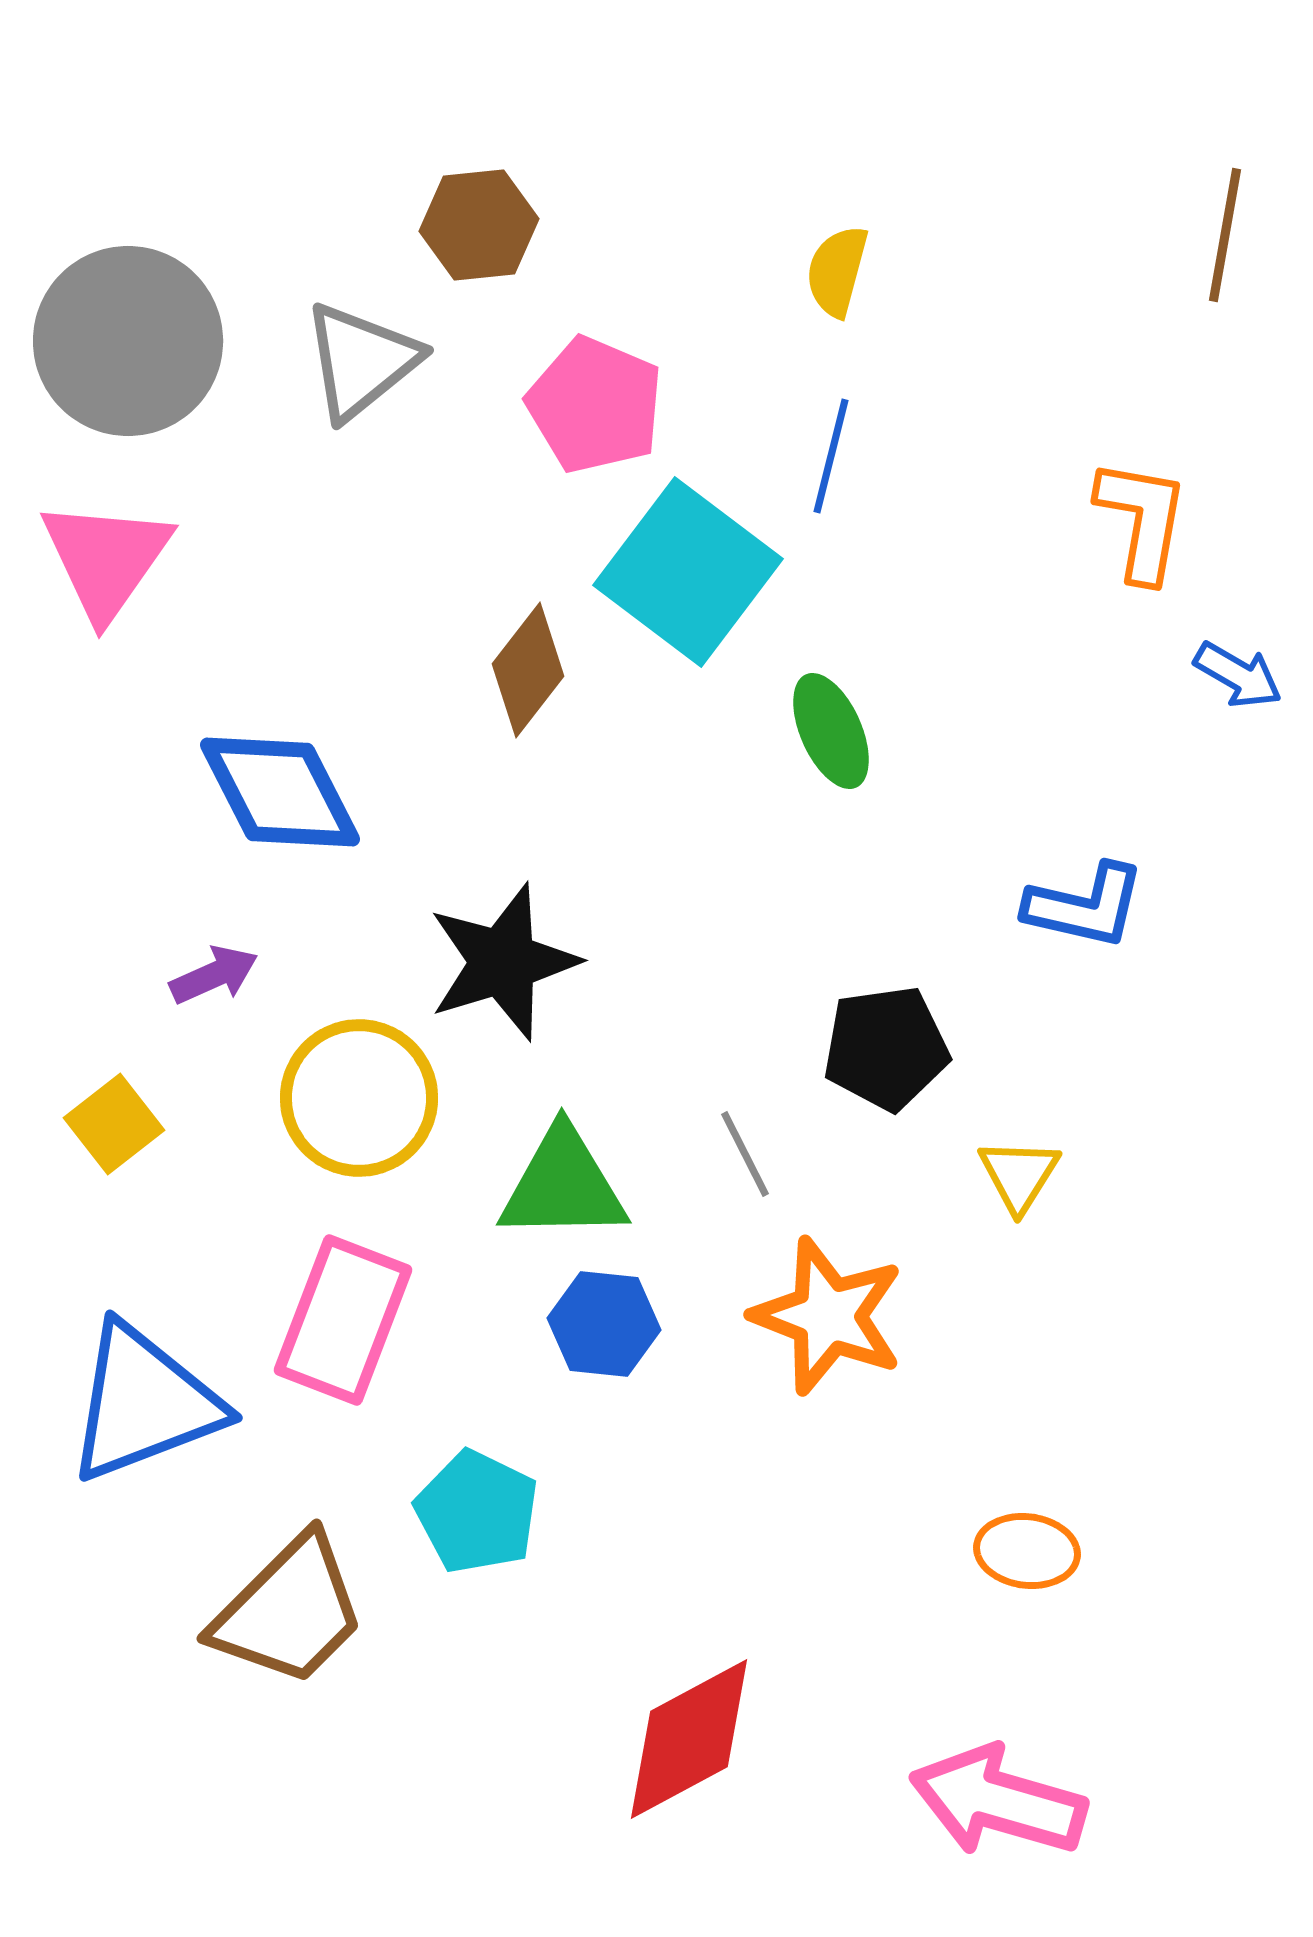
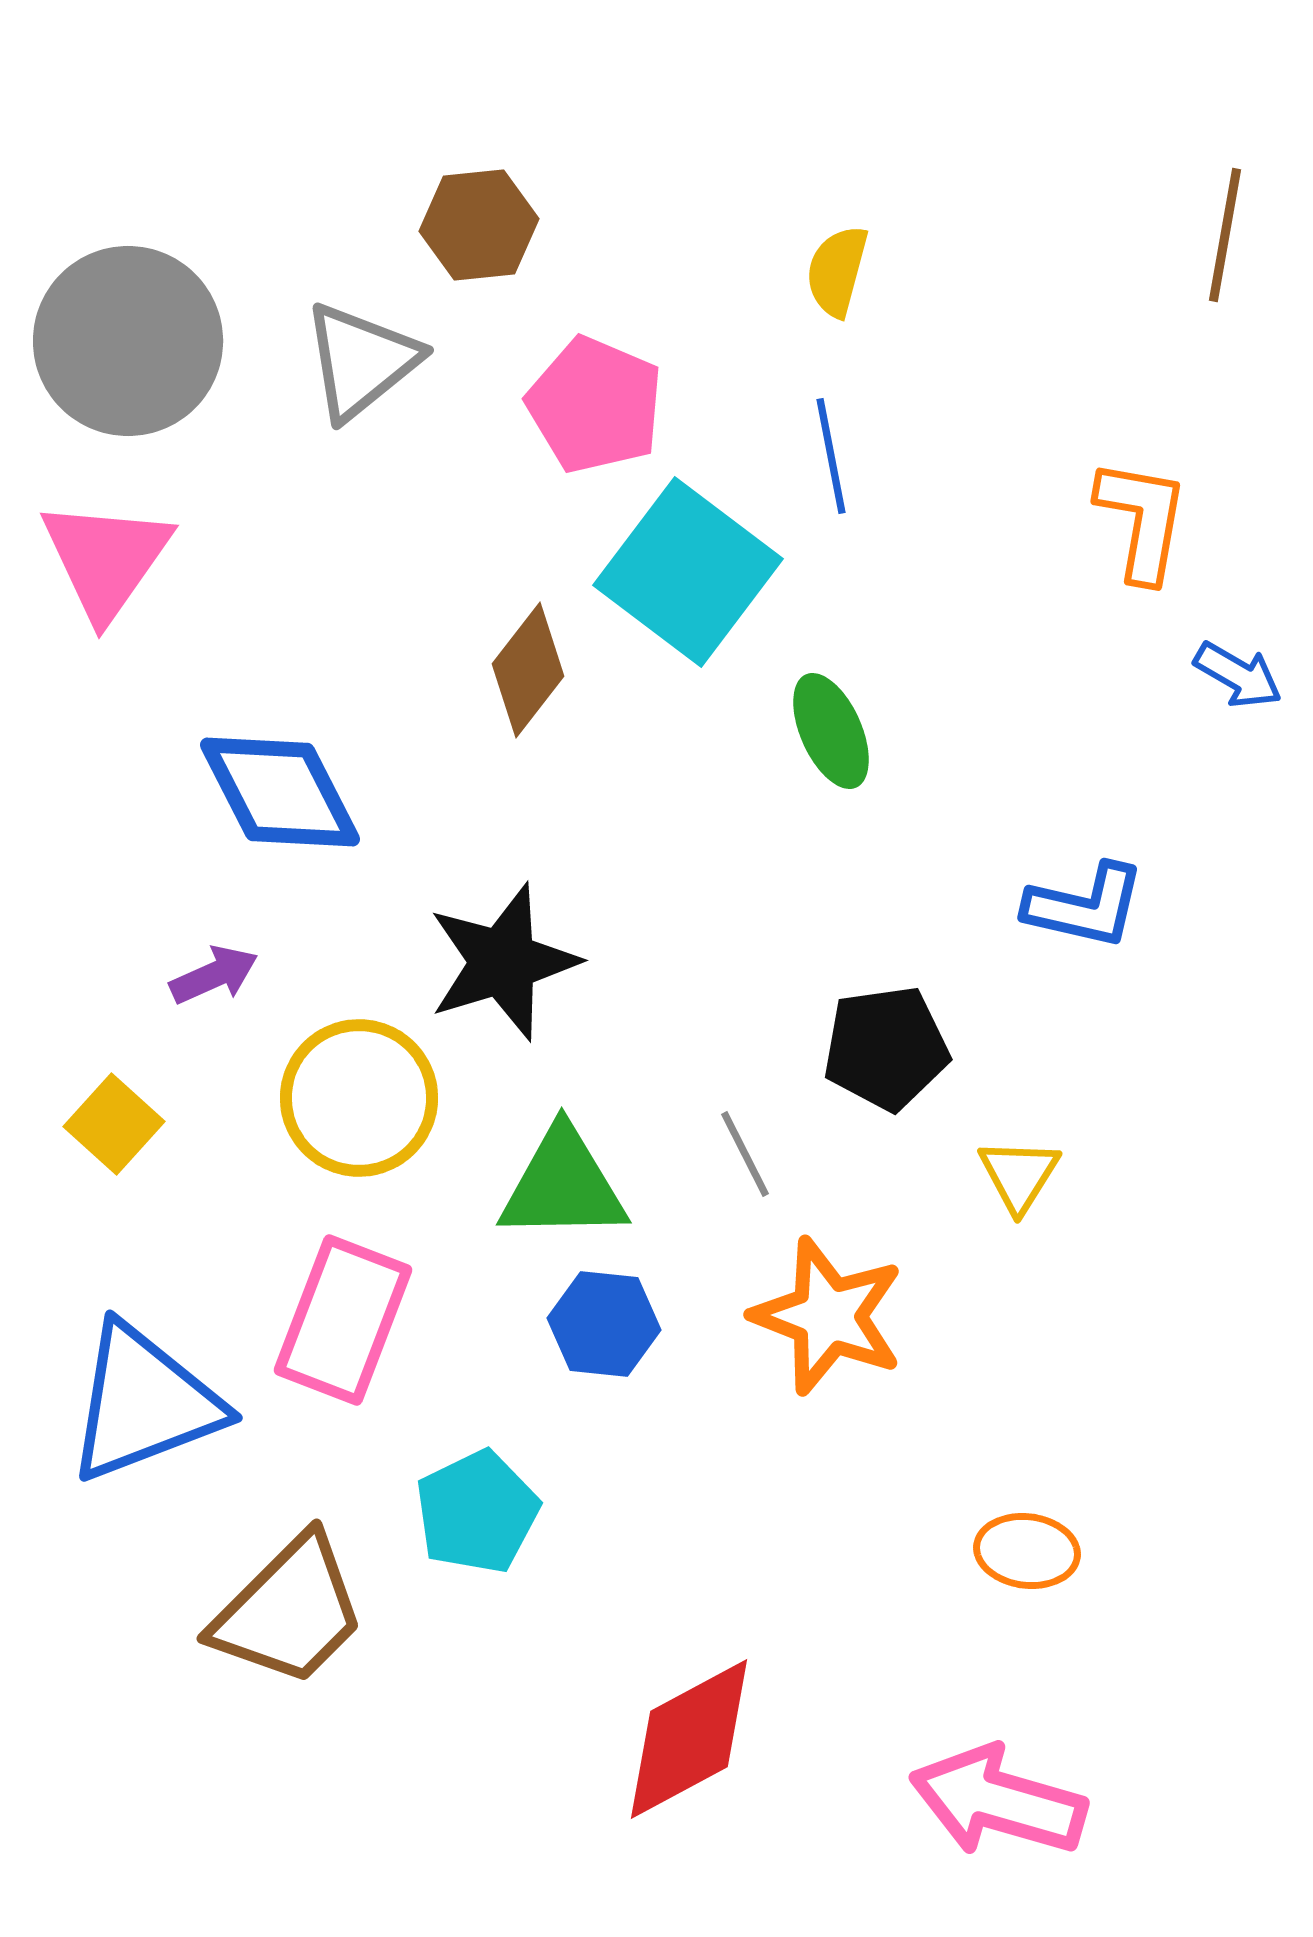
blue line: rotated 25 degrees counterclockwise
yellow square: rotated 10 degrees counterclockwise
cyan pentagon: rotated 20 degrees clockwise
